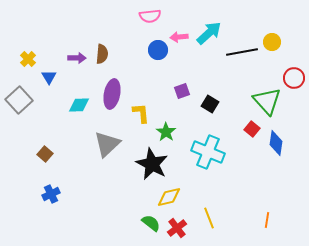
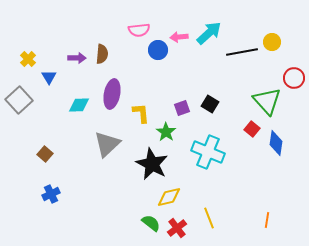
pink semicircle: moved 11 px left, 14 px down
purple square: moved 17 px down
